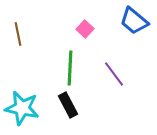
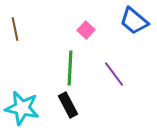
pink square: moved 1 px right, 1 px down
brown line: moved 3 px left, 5 px up
